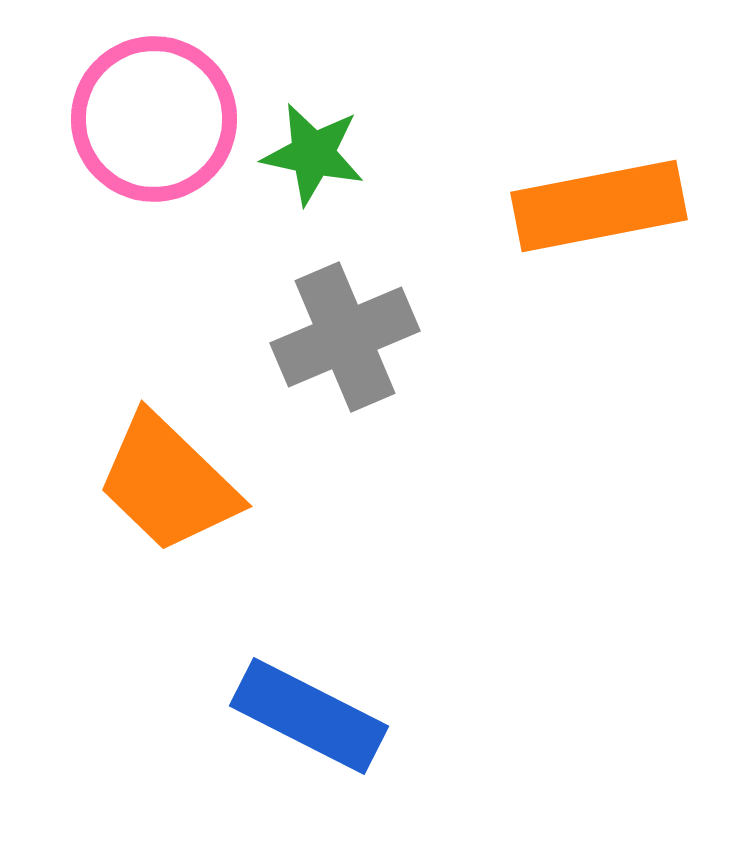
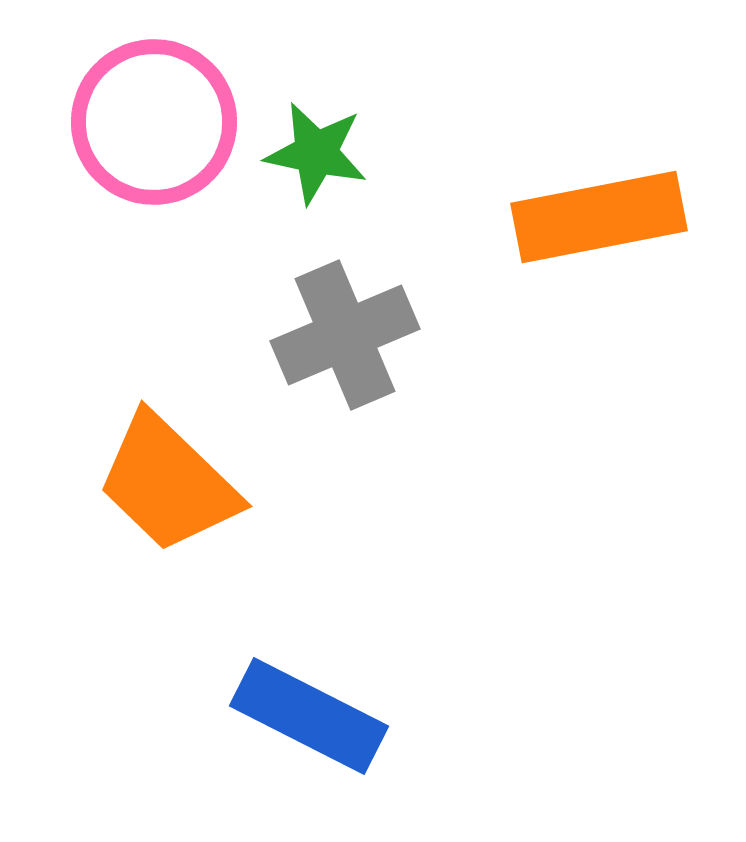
pink circle: moved 3 px down
green star: moved 3 px right, 1 px up
orange rectangle: moved 11 px down
gray cross: moved 2 px up
